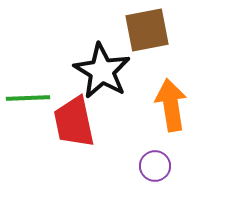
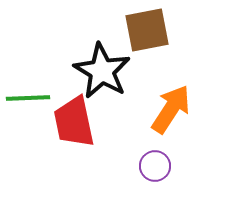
orange arrow: moved 4 px down; rotated 42 degrees clockwise
